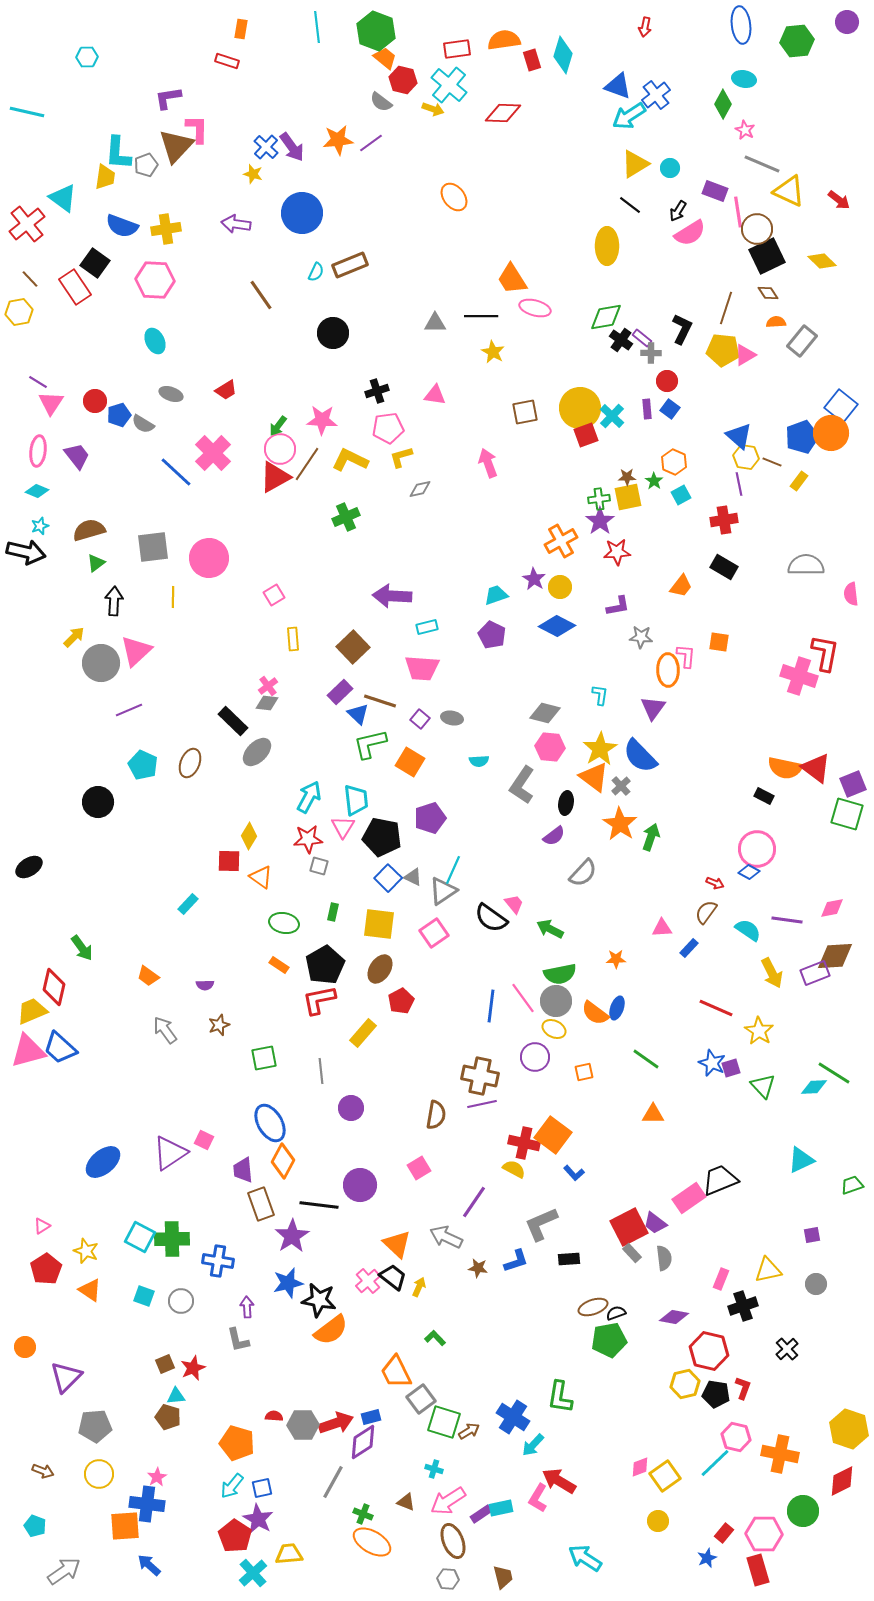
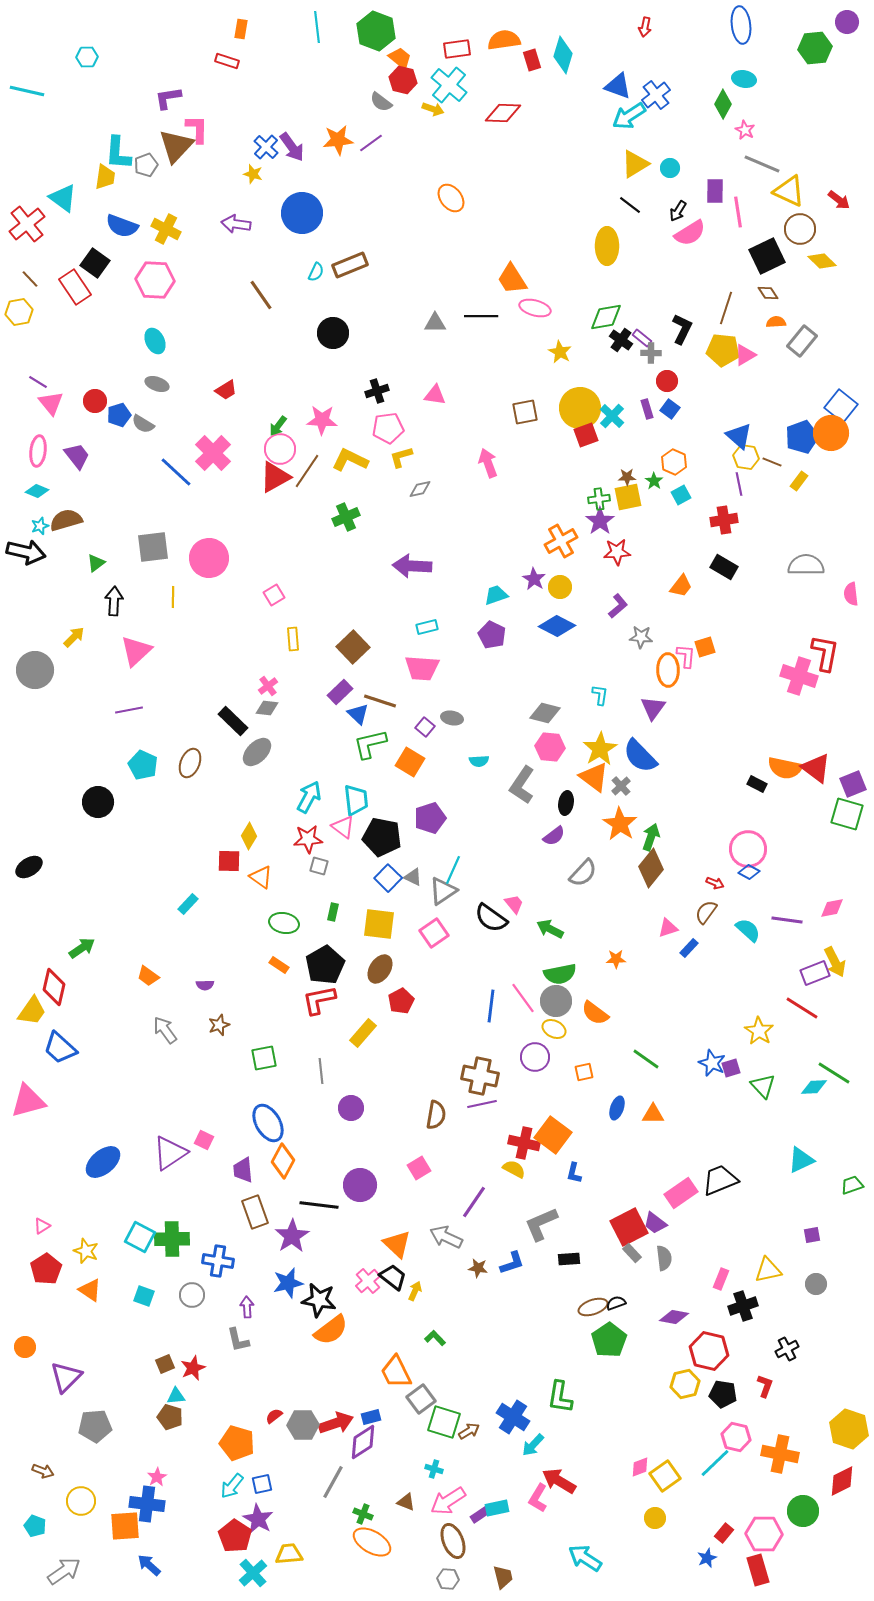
green hexagon at (797, 41): moved 18 px right, 7 px down
orange trapezoid at (385, 58): moved 15 px right
cyan line at (27, 112): moved 21 px up
purple rectangle at (715, 191): rotated 70 degrees clockwise
orange ellipse at (454, 197): moved 3 px left, 1 px down
yellow cross at (166, 229): rotated 36 degrees clockwise
brown circle at (757, 229): moved 43 px right
yellow star at (493, 352): moved 67 px right
gray ellipse at (171, 394): moved 14 px left, 10 px up
pink triangle at (51, 403): rotated 12 degrees counterclockwise
purple rectangle at (647, 409): rotated 12 degrees counterclockwise
brown line at (307, 464): moved 7 px down
brown semicircle at (89, 530): moved 23 px left, 10 px up
purple arrow at (392, 596): moved 20 px right, 30 px up
purple L-shape at (618, 606): rotated 30 degrees counterclockwise
orange square at (719, 642): moved 14 px left, 5 px down; rotated 25 degrees counterclockwise
gray circle at (101, 663): moved 66 px left, 7 px down
gray diamond at (267, 703): moved 5 px down
purple line at (129, 710): rotated 12 degrees clockwise
purple square at (420, 719): moved 5 px right, 8 px down
black rectangle at (764, 796): moved 7 px left, 12 px up
pink triangle at (343, 827): rotated 25 degrees counterclockwise
pink circle at (757, 849): moved 9 px left
pink triangle at (662, 928): moved 6 px right; rotated 15 degrees counterclockwise
cyan semicircle at (748, 930): rotated 8 degrees clockwise
green arrow at (82, 948): rotated 88 degrees counterclockwise
brown diamond at (835, 956): moved 184 px left, 88 px up; rotated 48 degrees counterclockwise
yellow arrow at (772, 973): moved 63 px right, 11 px up
blue ellipse at (617, 1008): moved 100 px down
red line at (716, 1008): moved 86 px right; rotated 8 degrees clockwise
yellow trapezoid at (32, 1011): rotated 148 degrees clockwise
pink triangle at (28, 1051): moved 50 px down
blue ellipse at (270, 1123): moved 2 px left
blue L-shape at (574, 1173): rotated 55 degrees clockwise
pink rectangle at (689, 1198): moved 8 px left, 5 px up
brown rectangle at (261, 1204): moved 6 px left, 8 px down
blue L-shape at (516, 1261): moved 4 px left, 2 px down
yellow arrow at (419, 1287): moved 4 px left, 4 px down
gray circle at (181, 1301): moved 11 px right, 6 px up
black semicircle at (616, 1313): moved 10 px up
green pentagon at (609, 1340): rotated 24 degrees counterclockwise
black cross at (787, 1349): rotated 15 degrees clockwise
red L-shape at (743, 1388): moved 22 px right, 2 px up
black pentagon at (716, 1394): moved 7 px right
red semicircle at (274, 1416): rotated 42 degrees counterclockwise
brown pentagon at (168, 1417): moved 2 px right
yellow circle at (99, 1474): moved 18 px left, 27 px down
blue square at (262, 1488): moved 4 px up
cyan rectangle at (501, 1508): moved 4 px left
yellow circle at (658, 1521): moved 3 px left, 3 px up
